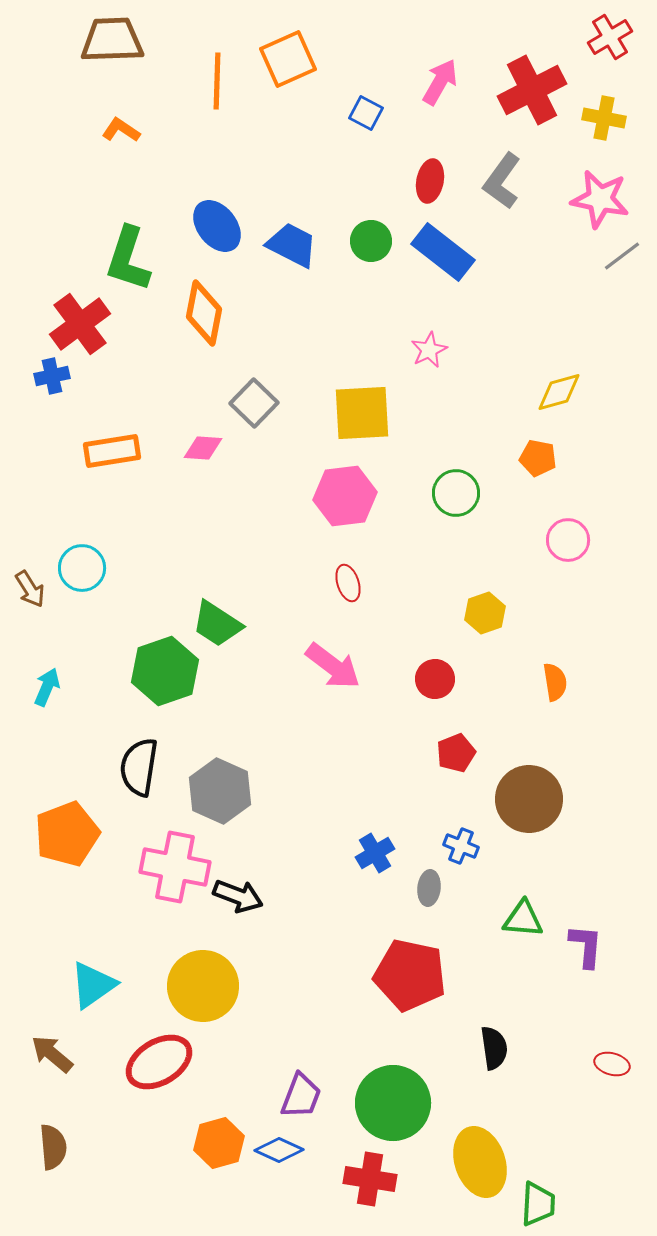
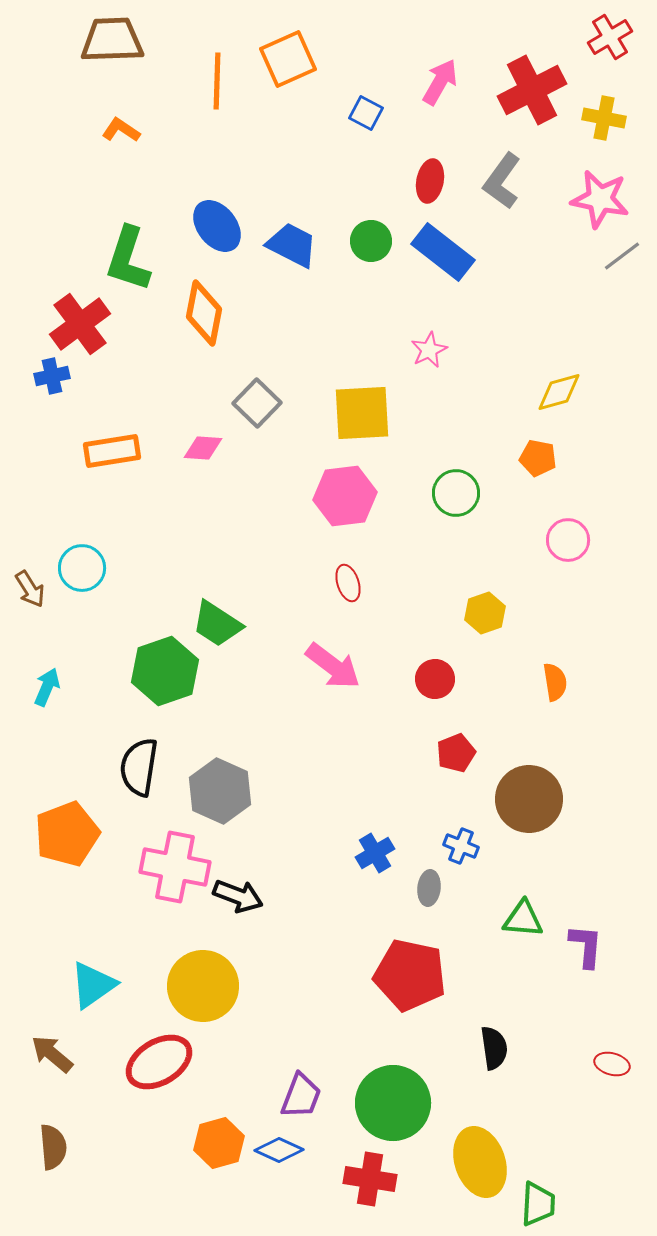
gray square at (254, 403): moved 3 px right
